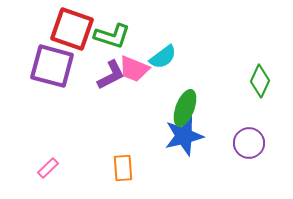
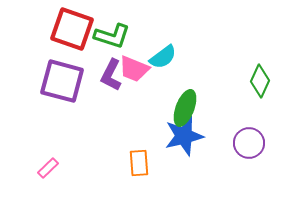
purple square: moved 10 px right, 15 px down
purple L-shape: rotated 144 degrees clockwise
orange rectangle: moved 16 px right, 5 px up
